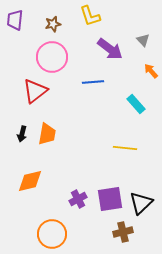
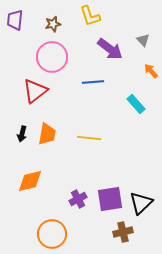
yellow line: moved 36 px left, 10 px up
